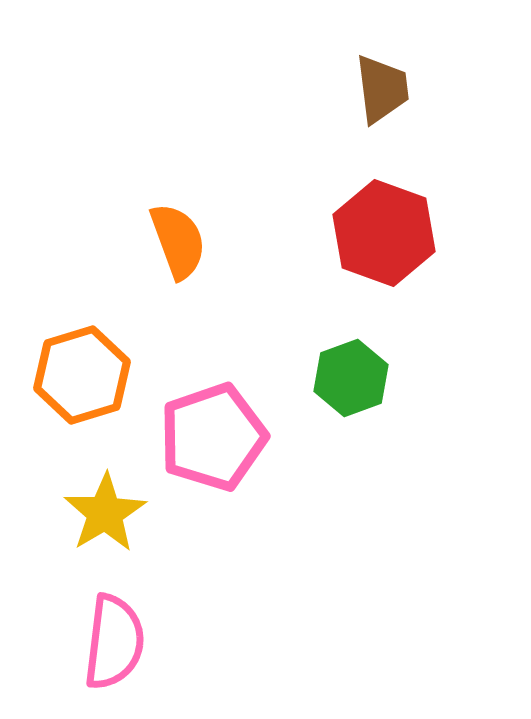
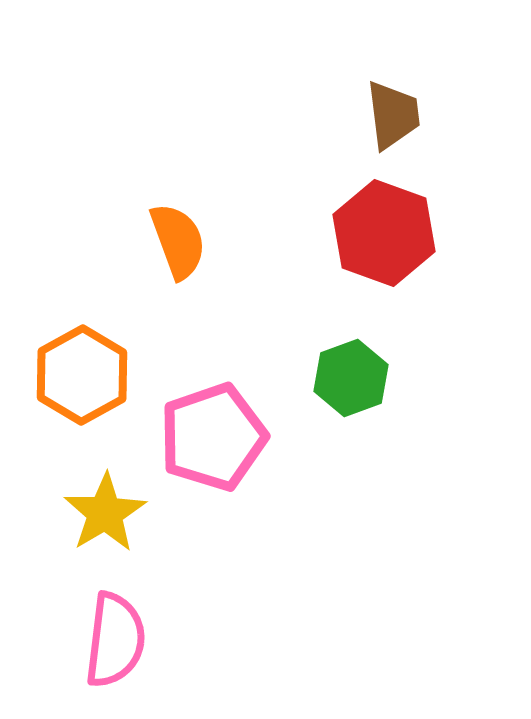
brown trapezoid: moved 11 px right, 26 px down
orange hexagon: rotated 12 degrees counterclockwise
pink semicircle: moved 1 px right, 2 px up
